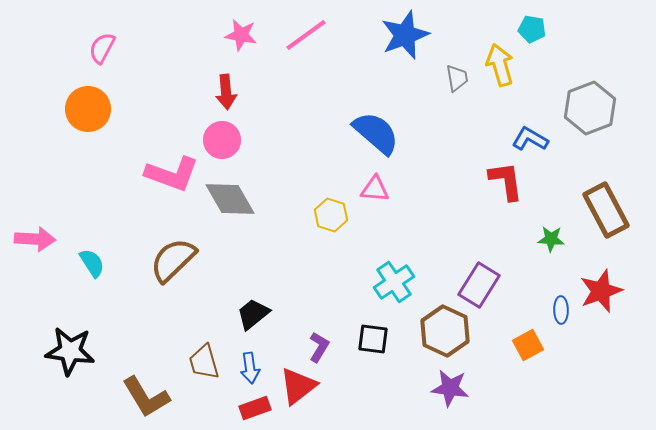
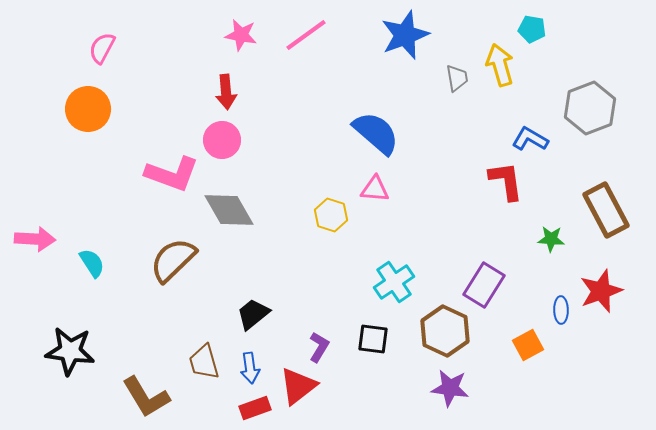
gray diamond: moved 1 px left, 11 px down
purple rectangle: moved 5 px right
